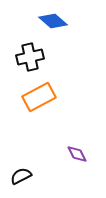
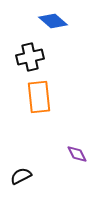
orange rectangle: rotated 68 degrees counterclockwise
